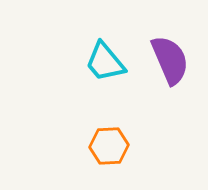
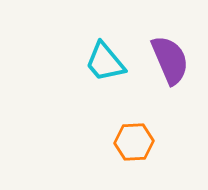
orange hexagon: moved 25 px right, 4 px up
